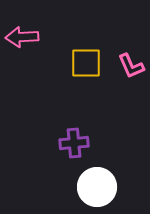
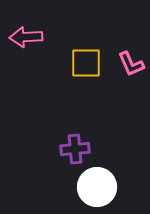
pink arrow: moved 4 px right
pink L-shape: moved 2 px up
purple cross: moved 1 px right, 6 px down
